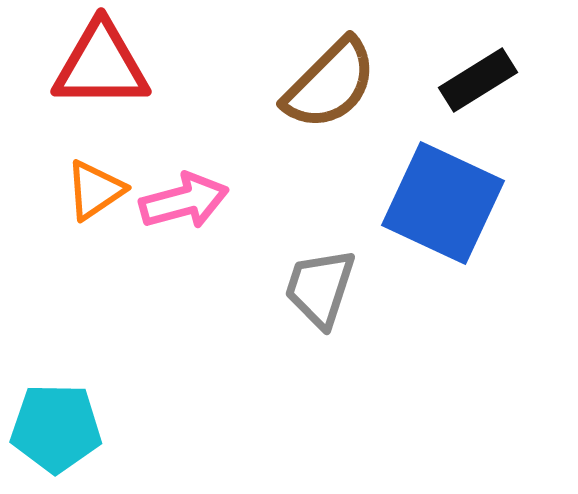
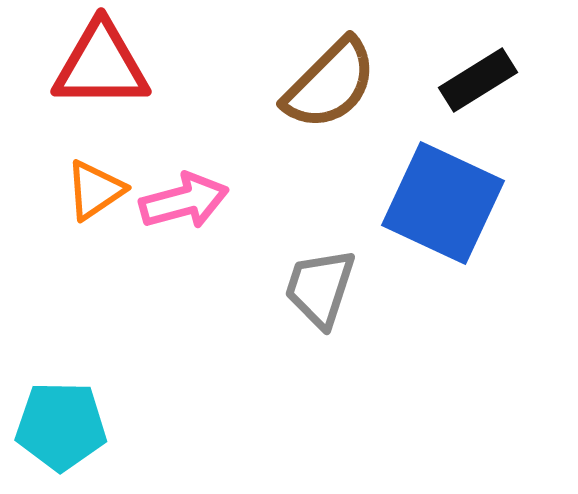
cyan pentagon: moved 5 px right, 2 px up
